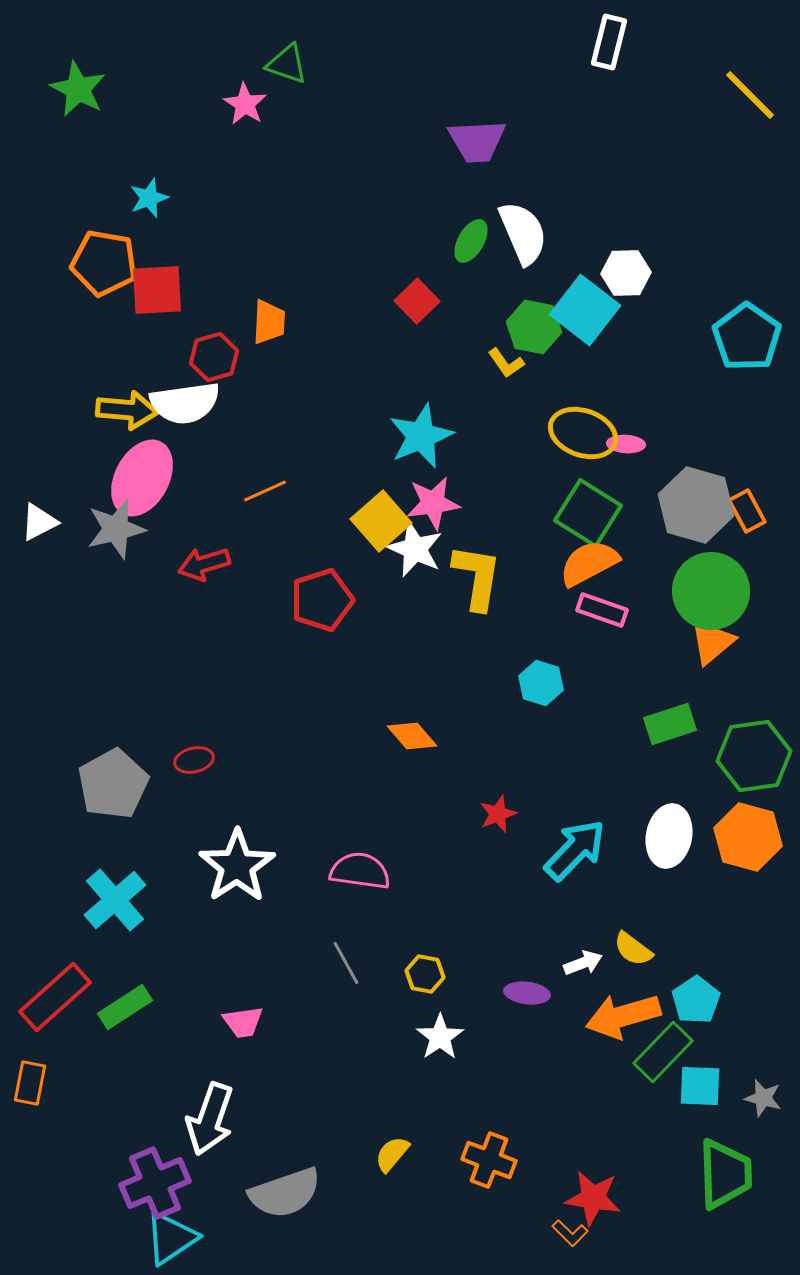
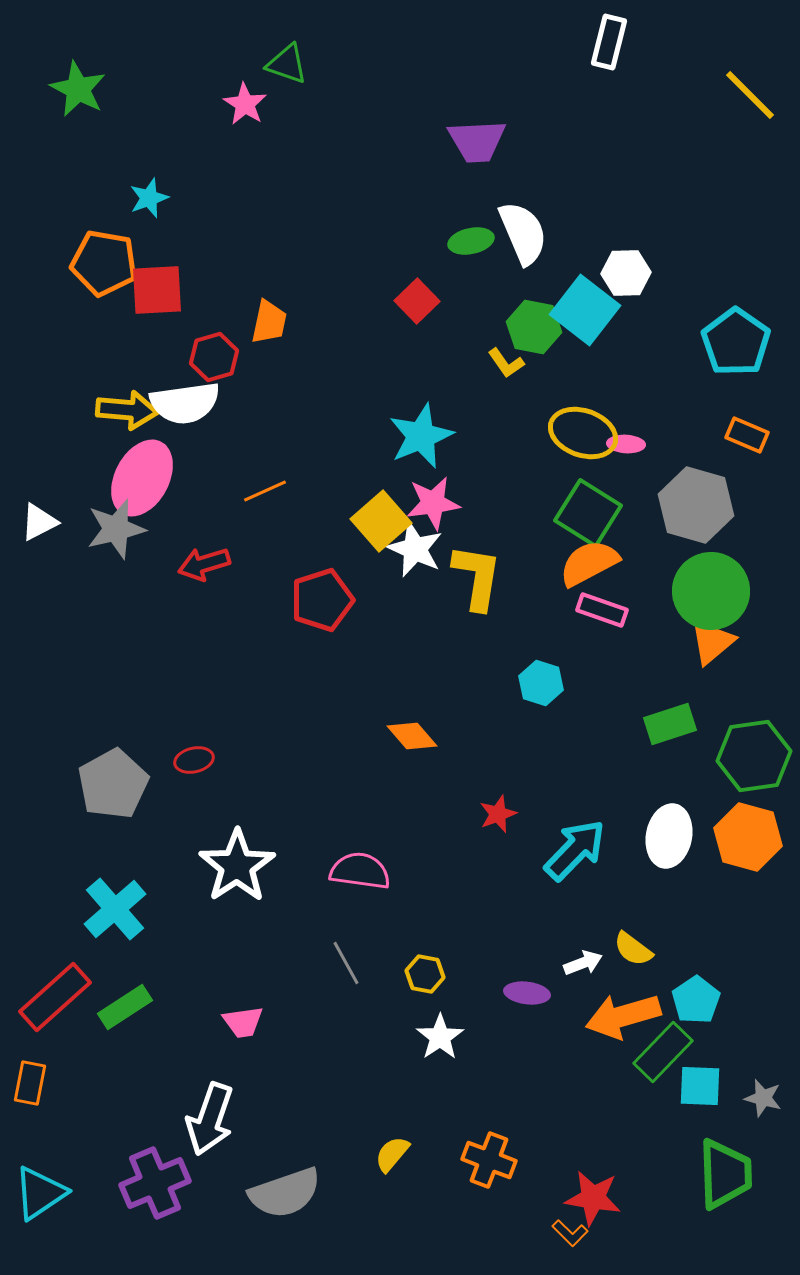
green ellipse at (471, 241): rotated 48 degrees clockwise
orange trapezoid at (269, 322): rotated 9 degrees clockwise
cyan pentagon at (747, 337): moved 11 px left, 5 px down
orange rectangle at (747, 511): moved 76 px up; rotated 39 degrees counterclockwise
cyan cross at (115, 900): moved 9 px down
cyan triangle at (171, 1238): moved 131 px left, 45 px up
